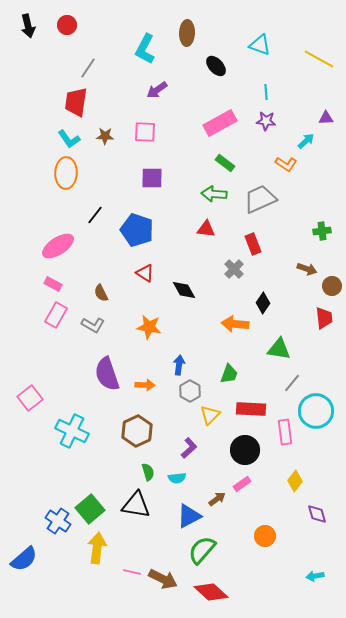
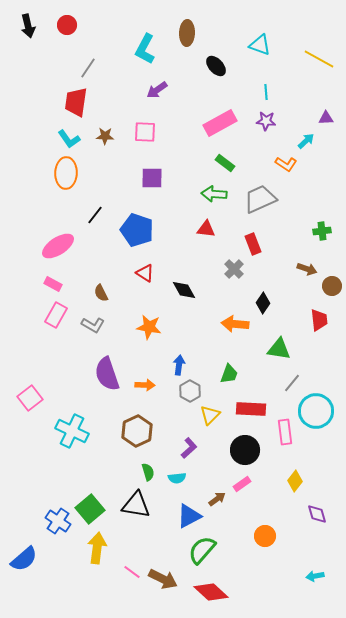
red trapezoid at (324, 318): moved 5 px left, 2 px down
pink line at (132, 572): rotated 24 degrees clockwise
